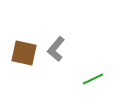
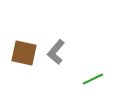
gray L-shape: moved 3 px down
